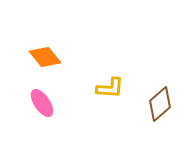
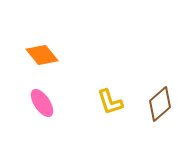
orange diamond: moved 3 px left, 2 px up
yellow L-shape: moved 14 px down; rotated 68 degrees clockwise
